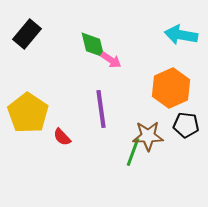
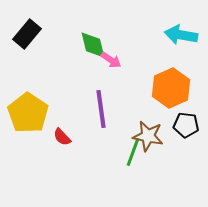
brown star: rotated 12 degrees clockwise
